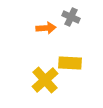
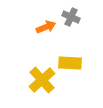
orange arrow: moved 1 px up; rotated 18 degrees counterclockwise
yellow cross: moved 3 px left
